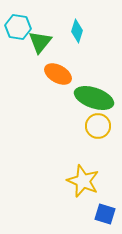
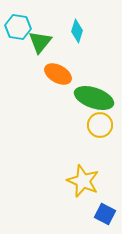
yellow circle: moved 2 px right, 1 px up
blue square: rotated 10 degrees clockwise
